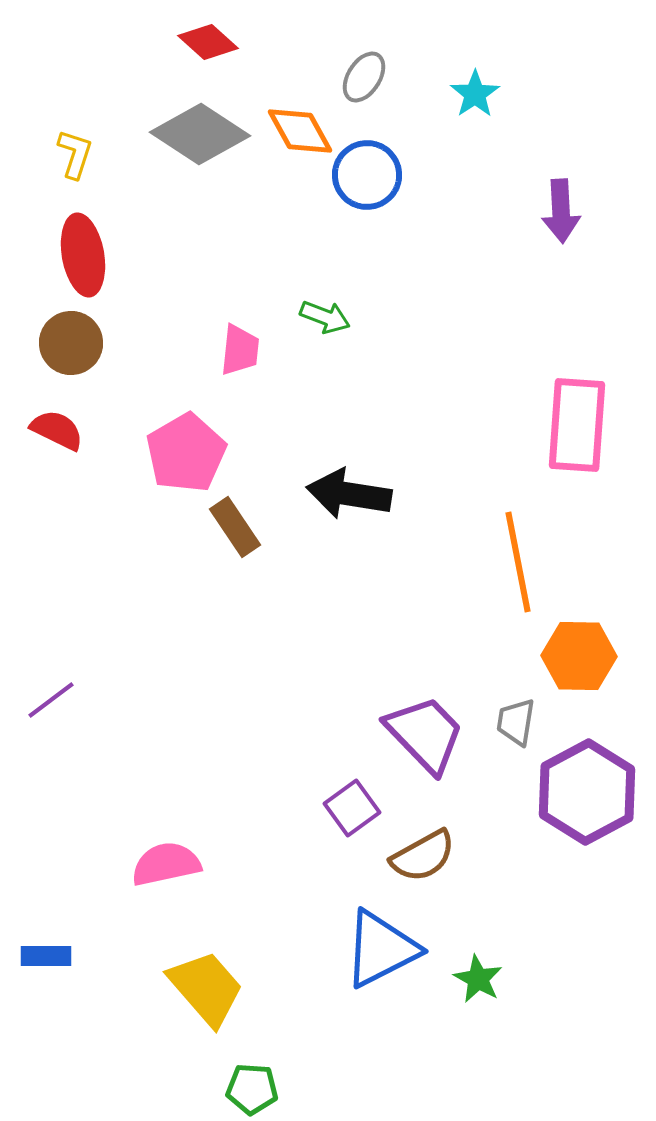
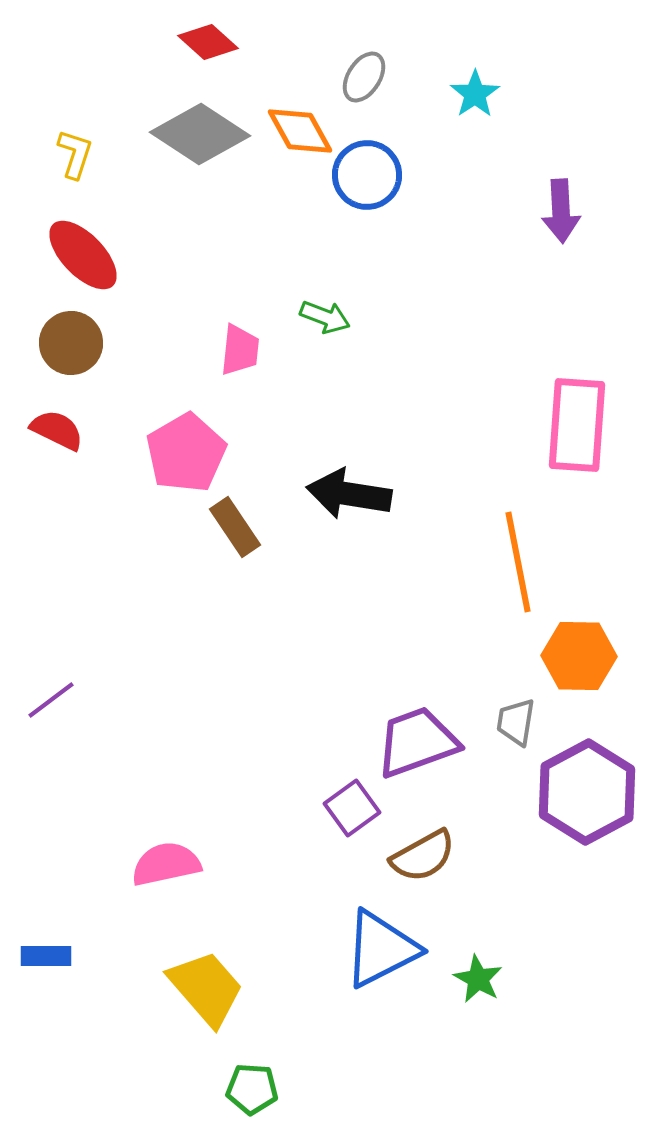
red ellipse: rotated 34 degrees counterclockwise
purple trapezoid: moved 8 px left, 8 px down; rotated 66 degrees counterclockwise
